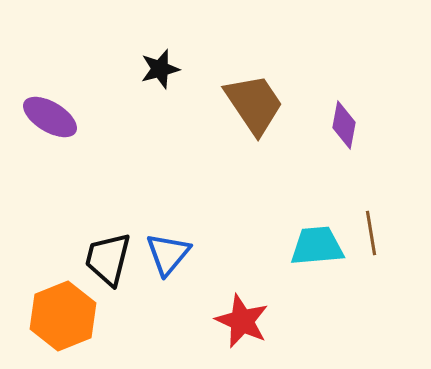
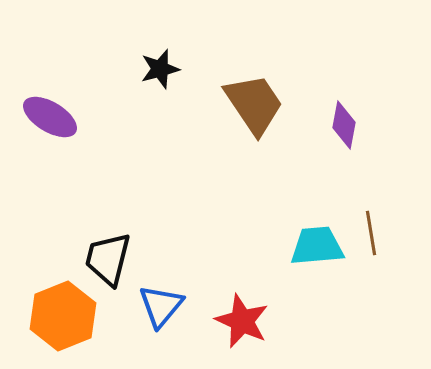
blue triangle: moved 7 px left, 52 px down
